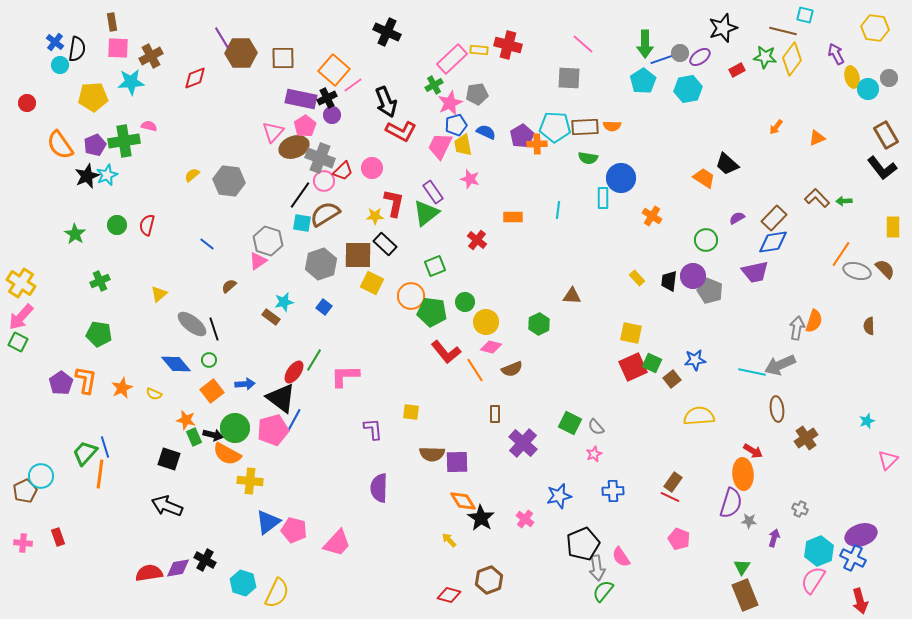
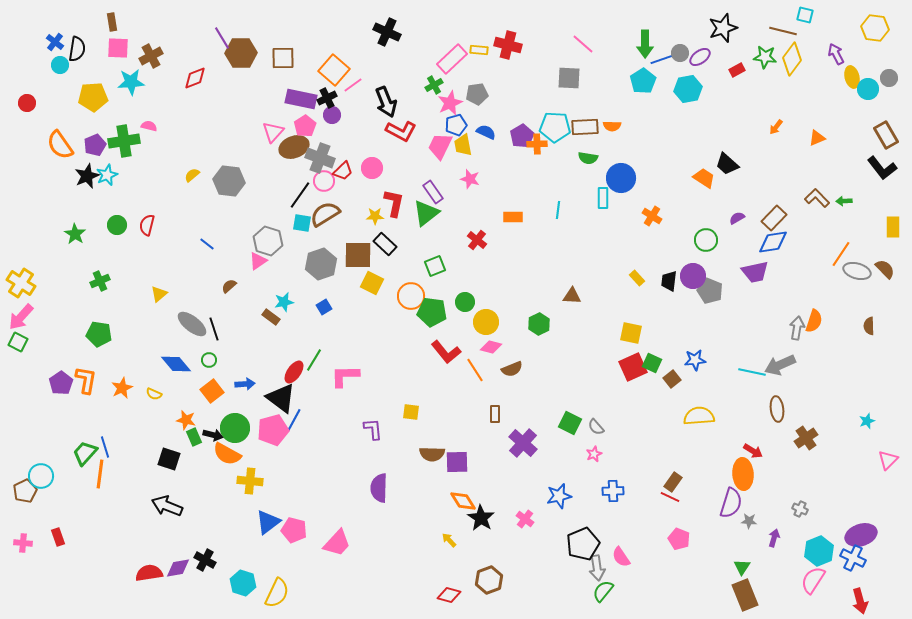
blue square at (324, 307): rotated 21 degrees clockwise
